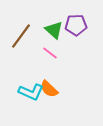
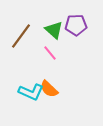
pink line: rotated 14 degrees clockwise
